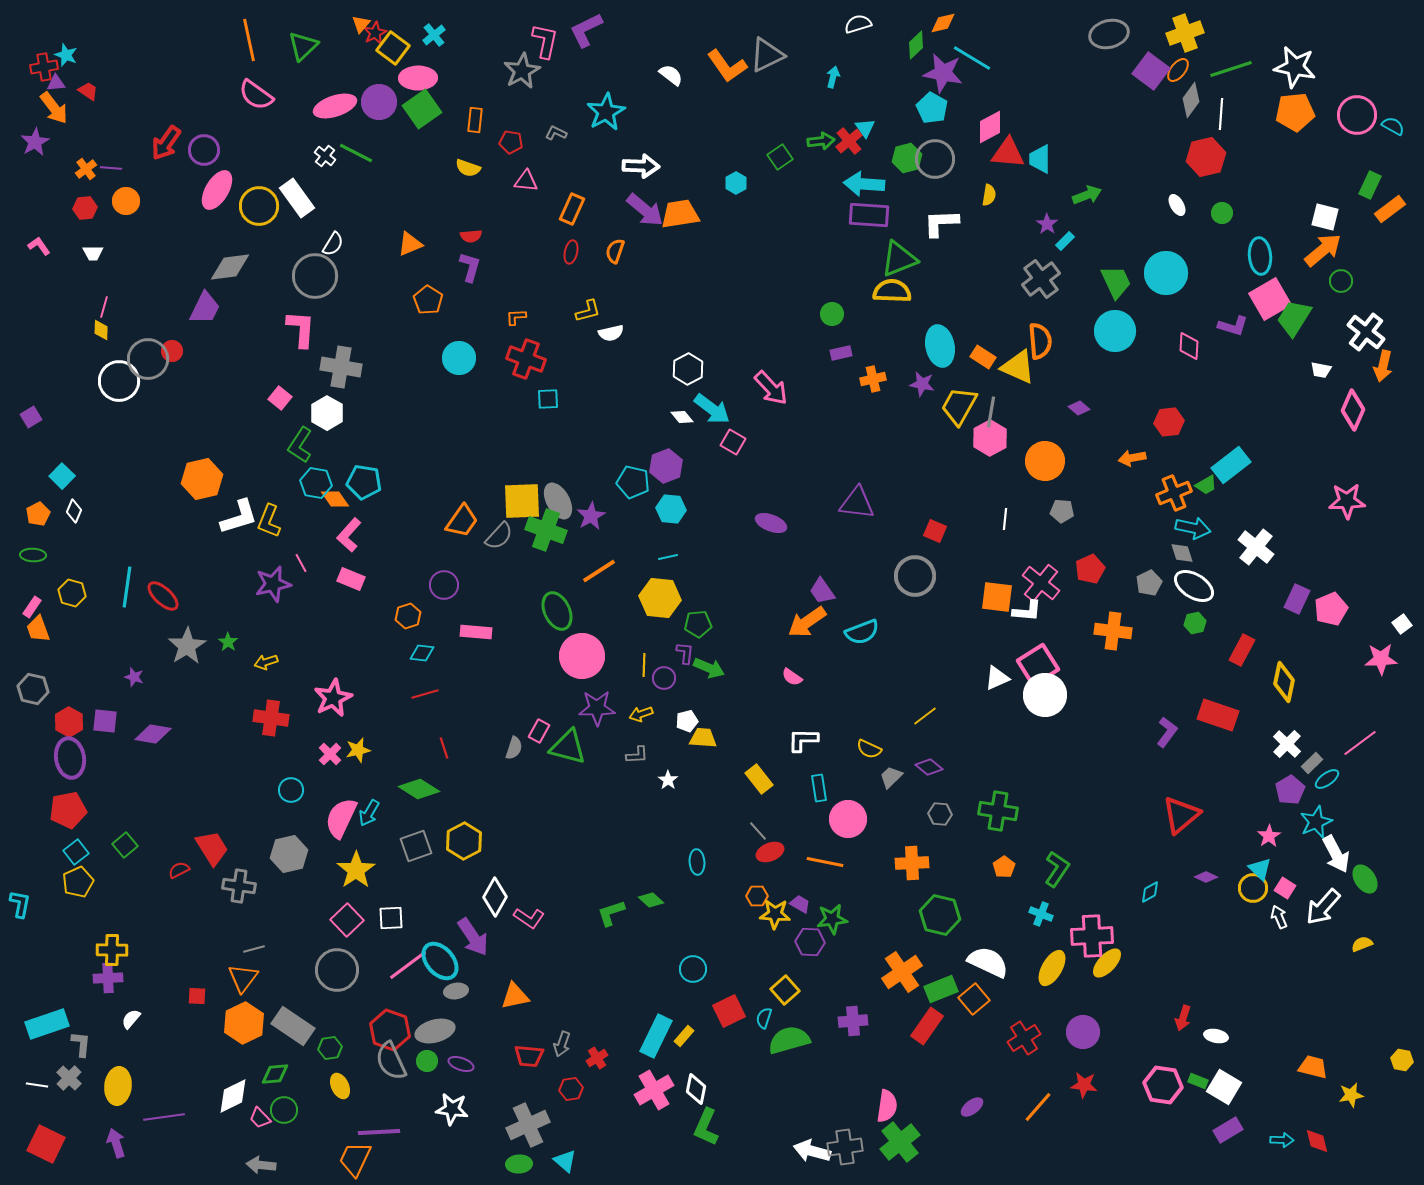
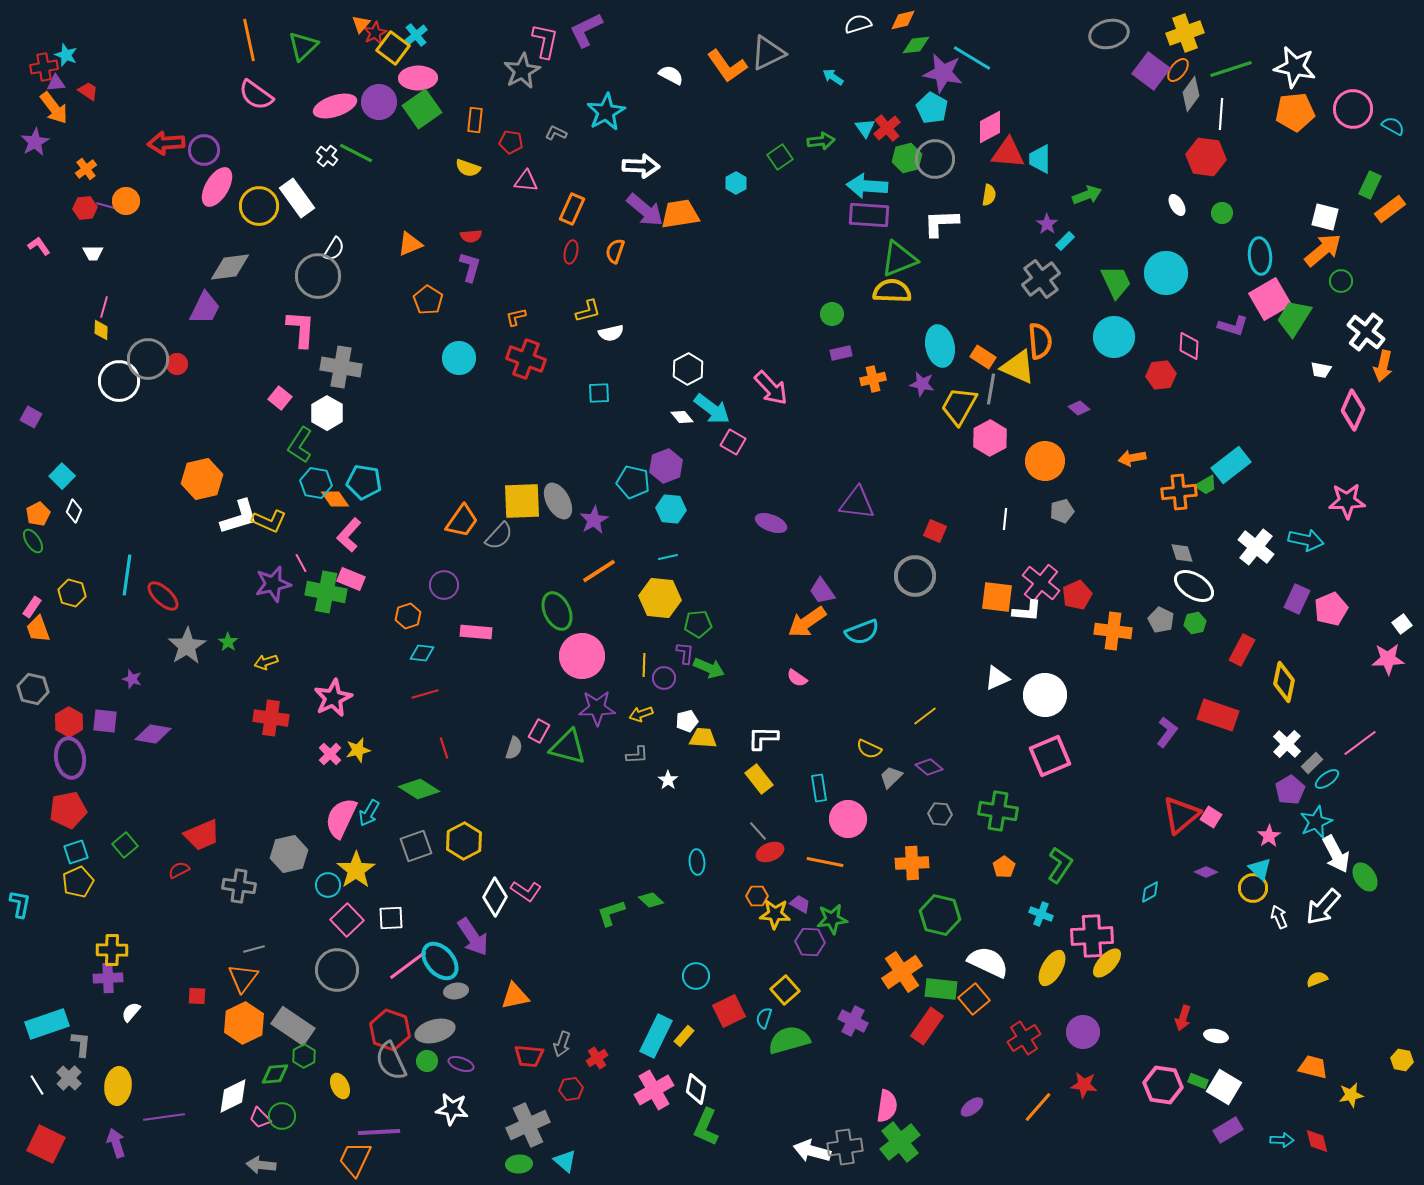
orange diamond at (943, 23): moved 40 px left, 3 px up
cyan cross at (434, 35): moved 18 px left
green diamond at (916, 45): rotated 36 degrees clockwise
gray triangle at (767, 55): moved 1 px right, 2 px up
white semicircle at (671, 75): rotated 10 degrees counterclockwise
cyan arrow at (833, 77): rotated 70 degrees counterclockwise
gray diamond at (1191, 100): moved 6 px up
pink circle at (1357, 115): moved 4 px left, 6 px up
red cross at (849, 141): moved 38 px right, 13 px up
red arrow at (166, 143): rotated 51 degrees clockwise
white cross at (325, 156): moved 2 px right
red hexagon at (1206, 157): rotated 21 degrees clockwise
purple line at (111, 168): moved 4 px left, 38 px down; rotated 10 degrees clockwise
cyan arrow at (864, 184): moved 3 px right, 2 px down
pink ellipse at (217, 190): moved 3 px up
white semicircle at (333, 244): moved 1 px right, 5 px down
gray circle at (315, 276): moved 3 px right
orange L-shape at (516, 317): rotated 10 degrees counterclockwise
cyan circle at (1115, 331): moved 1 px left, 6 px down
red circle at (172, 351): moved 5 px right, 13 px down
cyan square at (548, 399): moved 51 px right, 6 px up
gray line at (991, 412): moved 23 px up
purple square at (31, 417): rotated 30 degrees counterclockwise
red hexagon at (1169, 422): moved 8 px left, 47 px up
orange cross at (1174, 493): moved 5 px right, 1 px up; rotated 16 degrees clockwise
gray pentagon at (1062, 511): rotated 20 degrees counterclockwise
purple star at (591, 516): moved 3 px right, 4 px down
yellow L-shape at (269, 521): rotated 88 degrees counterclockwise
cyan arrow at (1193, 528): moved 113 px right, 12 px down
green cross at (546, 530): moved 220 px left, 62 px down; rotated 9 degrees counterclockwise
green ellipse at (33, 555): moved 14 px up; rotated 55 degrees clockwise
red pentagon at (1090, 569): moved 13 px left, 26 px down
gray pentagon at (1149, 583): moved 12 px right, 37 px down; rotated 20 degrees counterclockwise
cyan line at (127, 587): moved 12 px up
pink star at (1381, 659): moved 7 px right
pink square at (1038, 665): moved 12 px right, 91 px down; rotated 9 degrees clockwise
purple star at (134, 677): moved 2 px left, 2 px down
pink semicircle at (792, 677): moved 5 px right, 1 px down
white L-shape at (803, 740): moved 40 px left, 2 px up
cyan circle at (291, 790): moved 37 px right, 95 px down
red trapezoid at (212, 848): moved 10 px left, 13 px up; rotated 99 degrees clockwise
cyan square at (76, 852): rotated 20 degrees clockwise
green L-shape at (1057, 869): moved 3 px right, 4 px up
purple diamond at (1206, 877): moved 5 px up
green ellipse at (1365, 879): moved 2 px up
pink square at (1285, 888): moved 74 px left, 71 px up
pink L-shape at (529, 918): moved 3 px left, 27 px up
yellow semicircle at (1362, 944): moved 45 px left, 35 px down
cyan circle at (693, 969): moved 3 px right, 7 px down
green rectangle at (941, 989): rotated 28 degrees clockwise
white semicircle at (131, 1019): moved 7 px up
purple cross at (853, 1021): rotated 32 degrees clockwise
green hexagon at (330, 1048): moved 26 px left, 8 px down; rotated 20 degrees counterclockwise
white line at (37, 1085): rotated 50 degrees clockwise
green circle at (284, 1110): moved 2 px left, 6 px down
